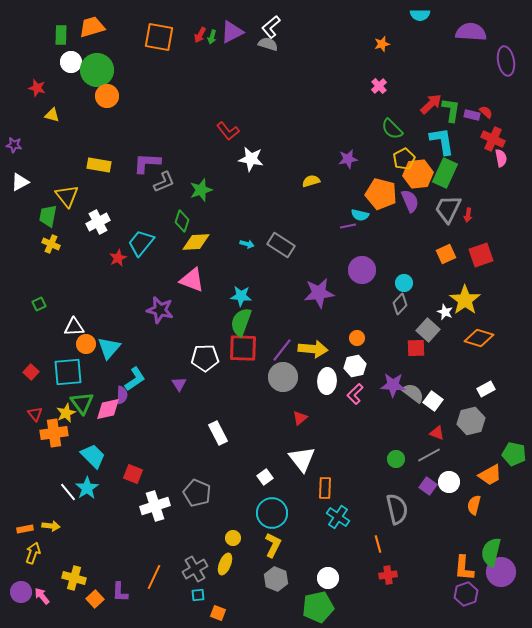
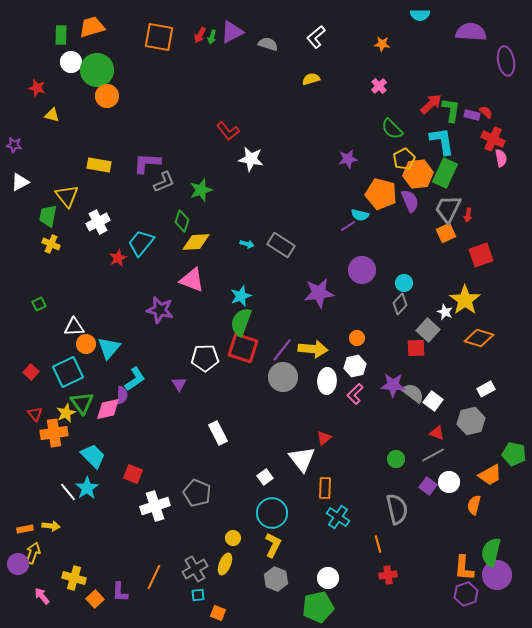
white L-shape at (271, 27): moved 45 px right, 10 px down
orange star at (382, 44): rotated 21 degrees clockwise
yellow semicircle at (311, 181): moved 102 px up
purple line at (348, 226): rotated 21 degrees counterclockwise
orange square at (446, 254): moved 21 px up
cyan star at (241, 296): rotated 25 degrees counterclockwise
red square at (243, 348): rotated 16 degrees clockwise
cyan square at (68, 372): rotated 20 degrees counterclockwise
red triangle at (300, 418): moved 24 px right, 20 px down
gray line at (429, 455): moved 4 px right
purple circle at (501, 572): moved 4 px left, 3 px down
purple circle at (21, 592): moved 3 px left, 28 px up
